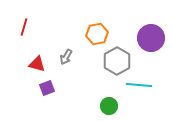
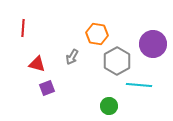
red line: moved 1 px left, 1 px down; rotated 12 degrees counterclockwise
orange hexagon: rotated 20 degrees clockwise
purple circle: moved 2 px right, 6 px down
gray arrow: moved 6 px right
